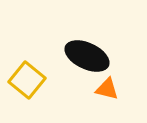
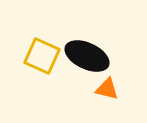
yellow square: moved 15 px right, 24 px up; rotated 15 degrees counterclockwise
